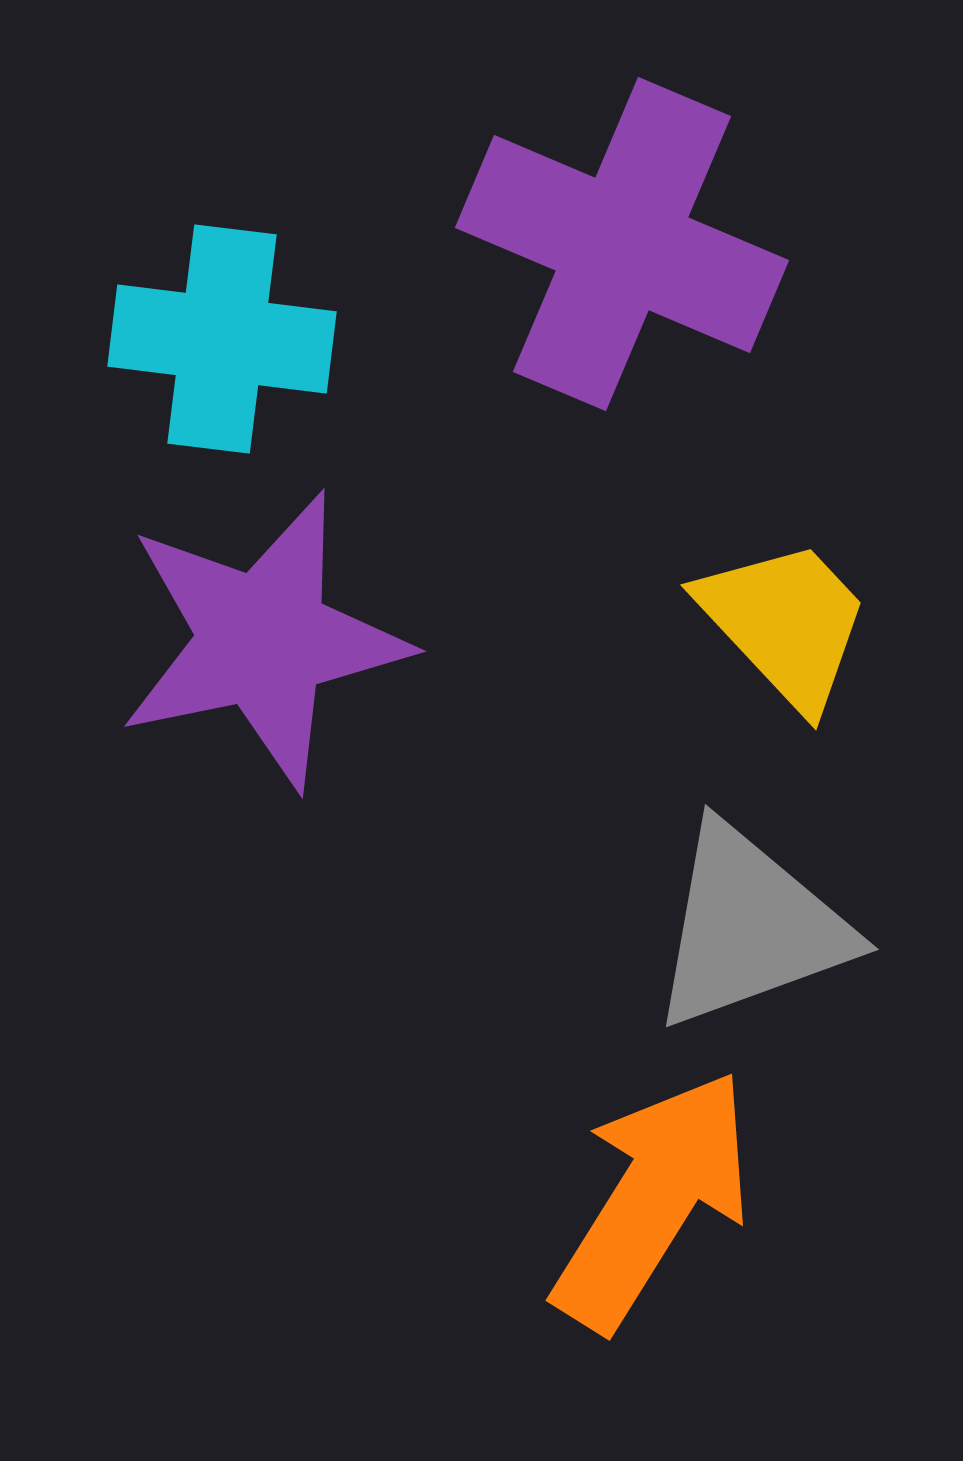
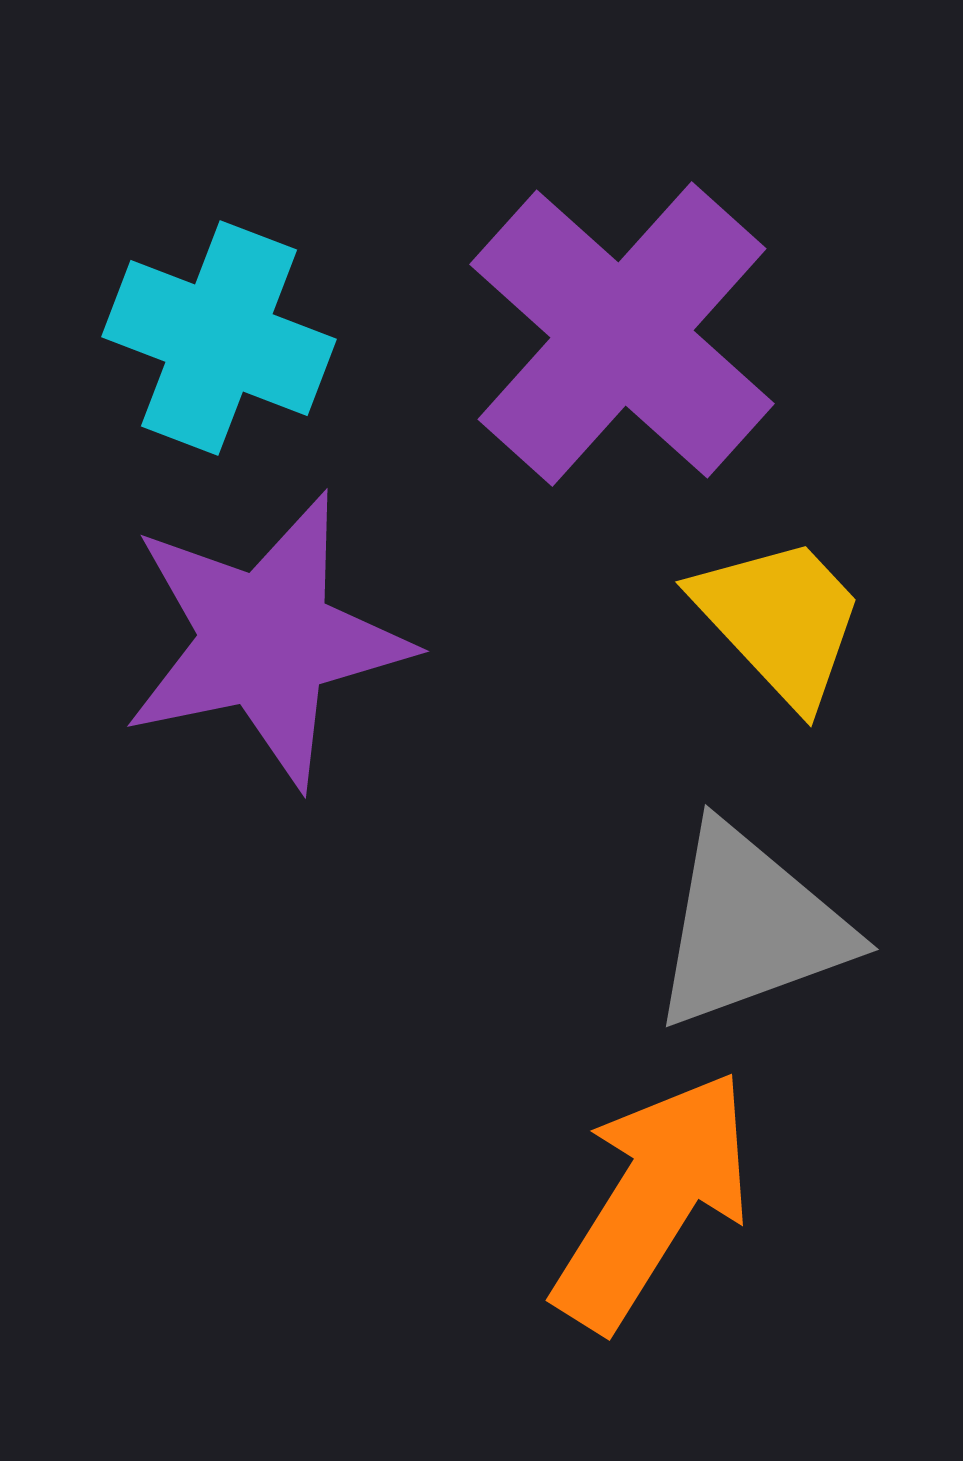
purple cross: moved 90 px down; rotated 19 degrees clockwise
cyan cross: moved 3 px left, 1 px up; rotated 14 degrees clockwise
yellow trapezoid: moved 5 px left, 3 px up
purple star: moved 3 px right
